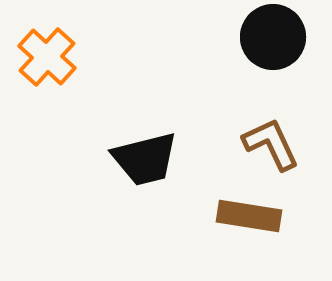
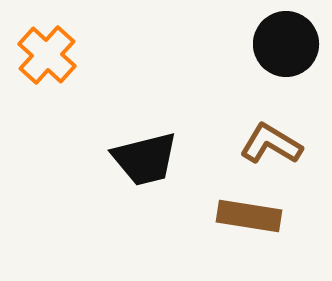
black circle: moved 13 px right, 7 px down
orange cross: moved 2 px up
brown L-shape: rotated 34 degrees counterclockwise
